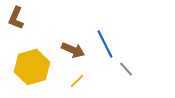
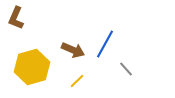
blue line: rotated 56 degrees clockwise
